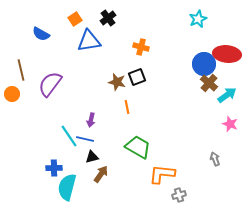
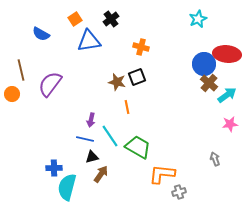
black cross: moved 3 px right, 1 px down
pink star: rotated 28 degrees counterclockwise
cyan line: moved 41 px right
gray cross: moved 3 px up
